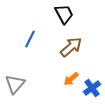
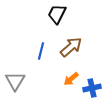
black trapezoid: moved 7 px left; rotated 125 degrees counterclockwise
blue line: moved 11 px right, 12 px down; rotated 12 degrees counterclockwise
gray triangle: moved 3 px up; rotated 10 degrees counterclockwise
blue cross: rotated 24 degrees clockwise
